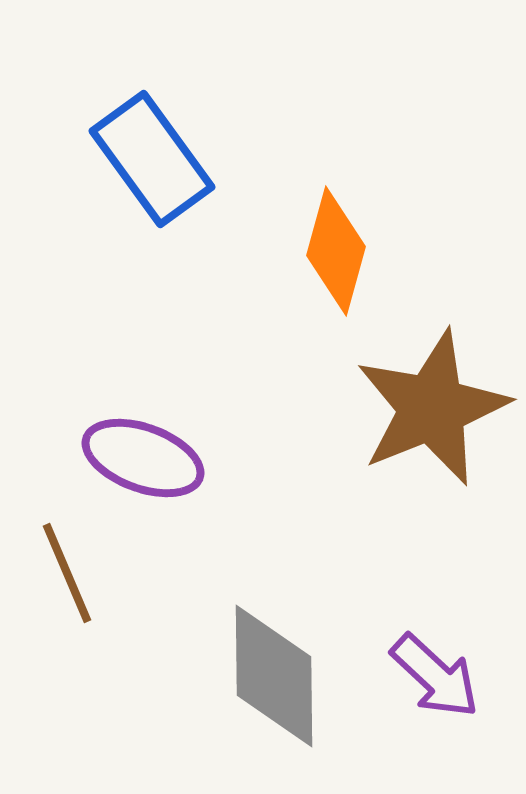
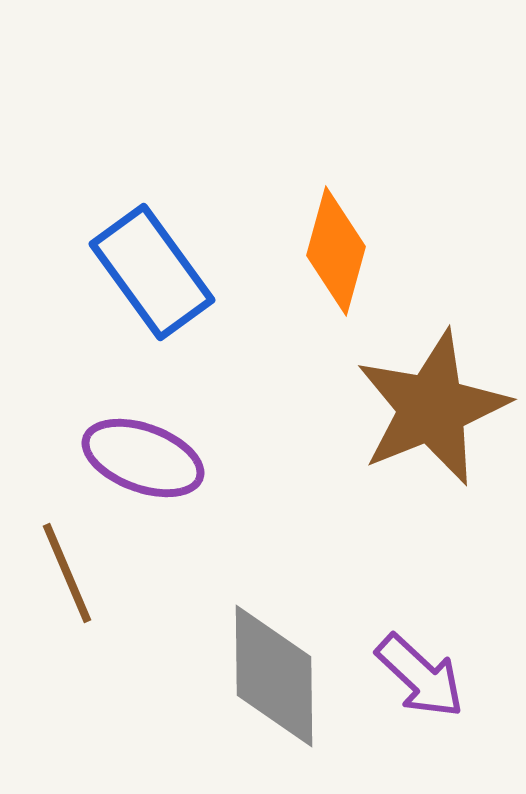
blue rectangle: moved 113 px down
purple arrow: moved 15 px left
